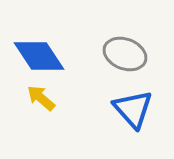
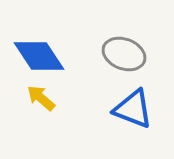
gray ellipse: moved 1 px left
blue triangle: rotated 27 degrees counterclockwise
